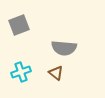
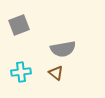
gray semicircle: moved 1 px left, 1 px down; rotated 15 degrees counterclockwise
cyan cross: rotated 12 degrees clockwise
